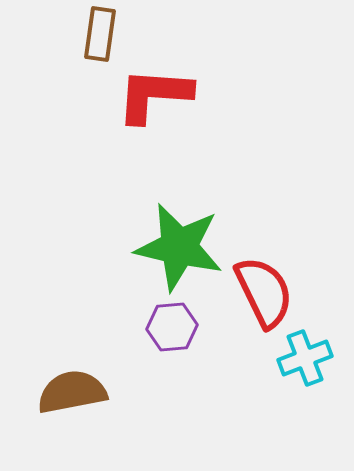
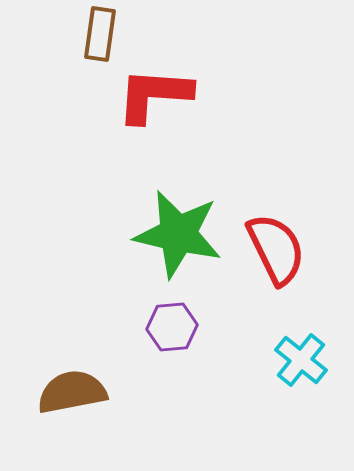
green star: moved 1 px left, 13 px up
red semicircle: moved 12 px right, 43 px up
cyan cross: moved 4 px left, 2 px down; rotated 30 degrees counterclockwise
